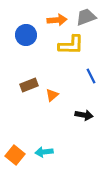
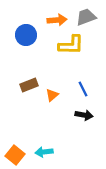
blue line: moved 8 px left, 13 px down
